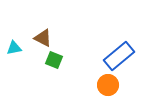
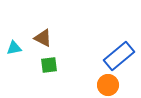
green square: moved 5 px left, 5 px down; rotated 30 degrees counterclockwise
